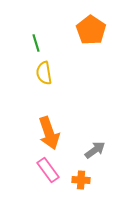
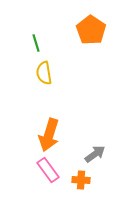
orange arrow: moved 2 px down; rotated 36 degrees clockwise
gray arrow: moved 4 px down
